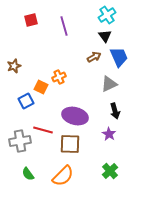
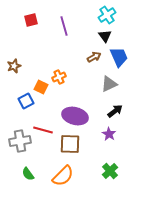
black arrow: rotated 112 degrees counterclockwise
